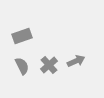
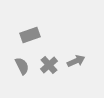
gray rectangle: moved 8 px right, 1 px up
